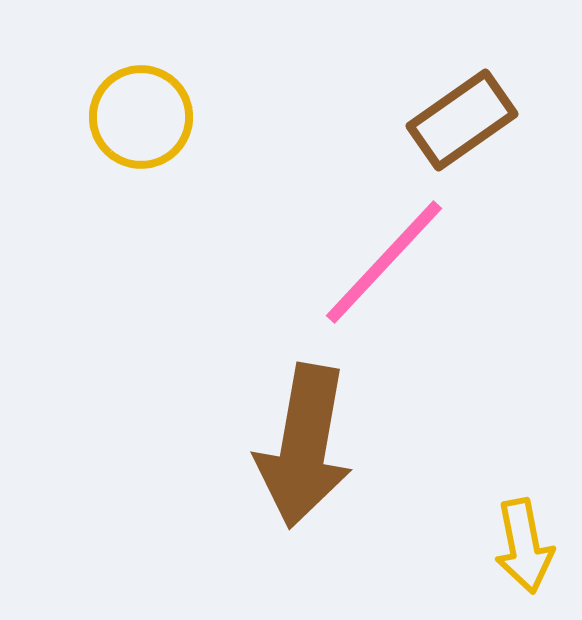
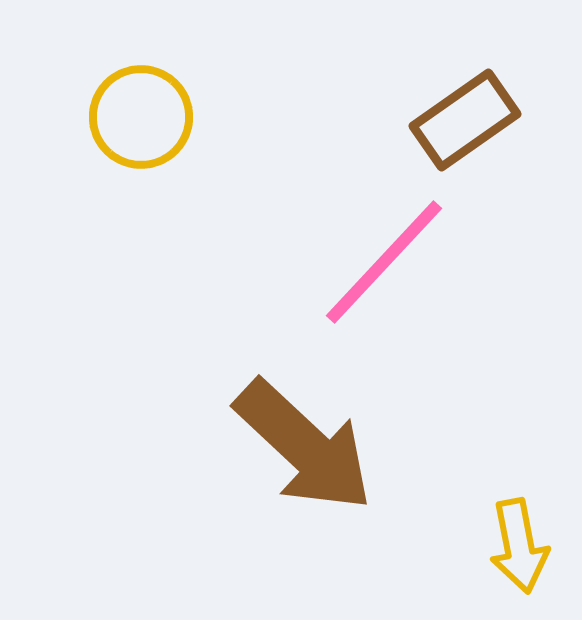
brown rectangle: moved 3 px right
brown arrow: rotated 57 degrees counterclockwise
yellow arrow: moved 5 px left
